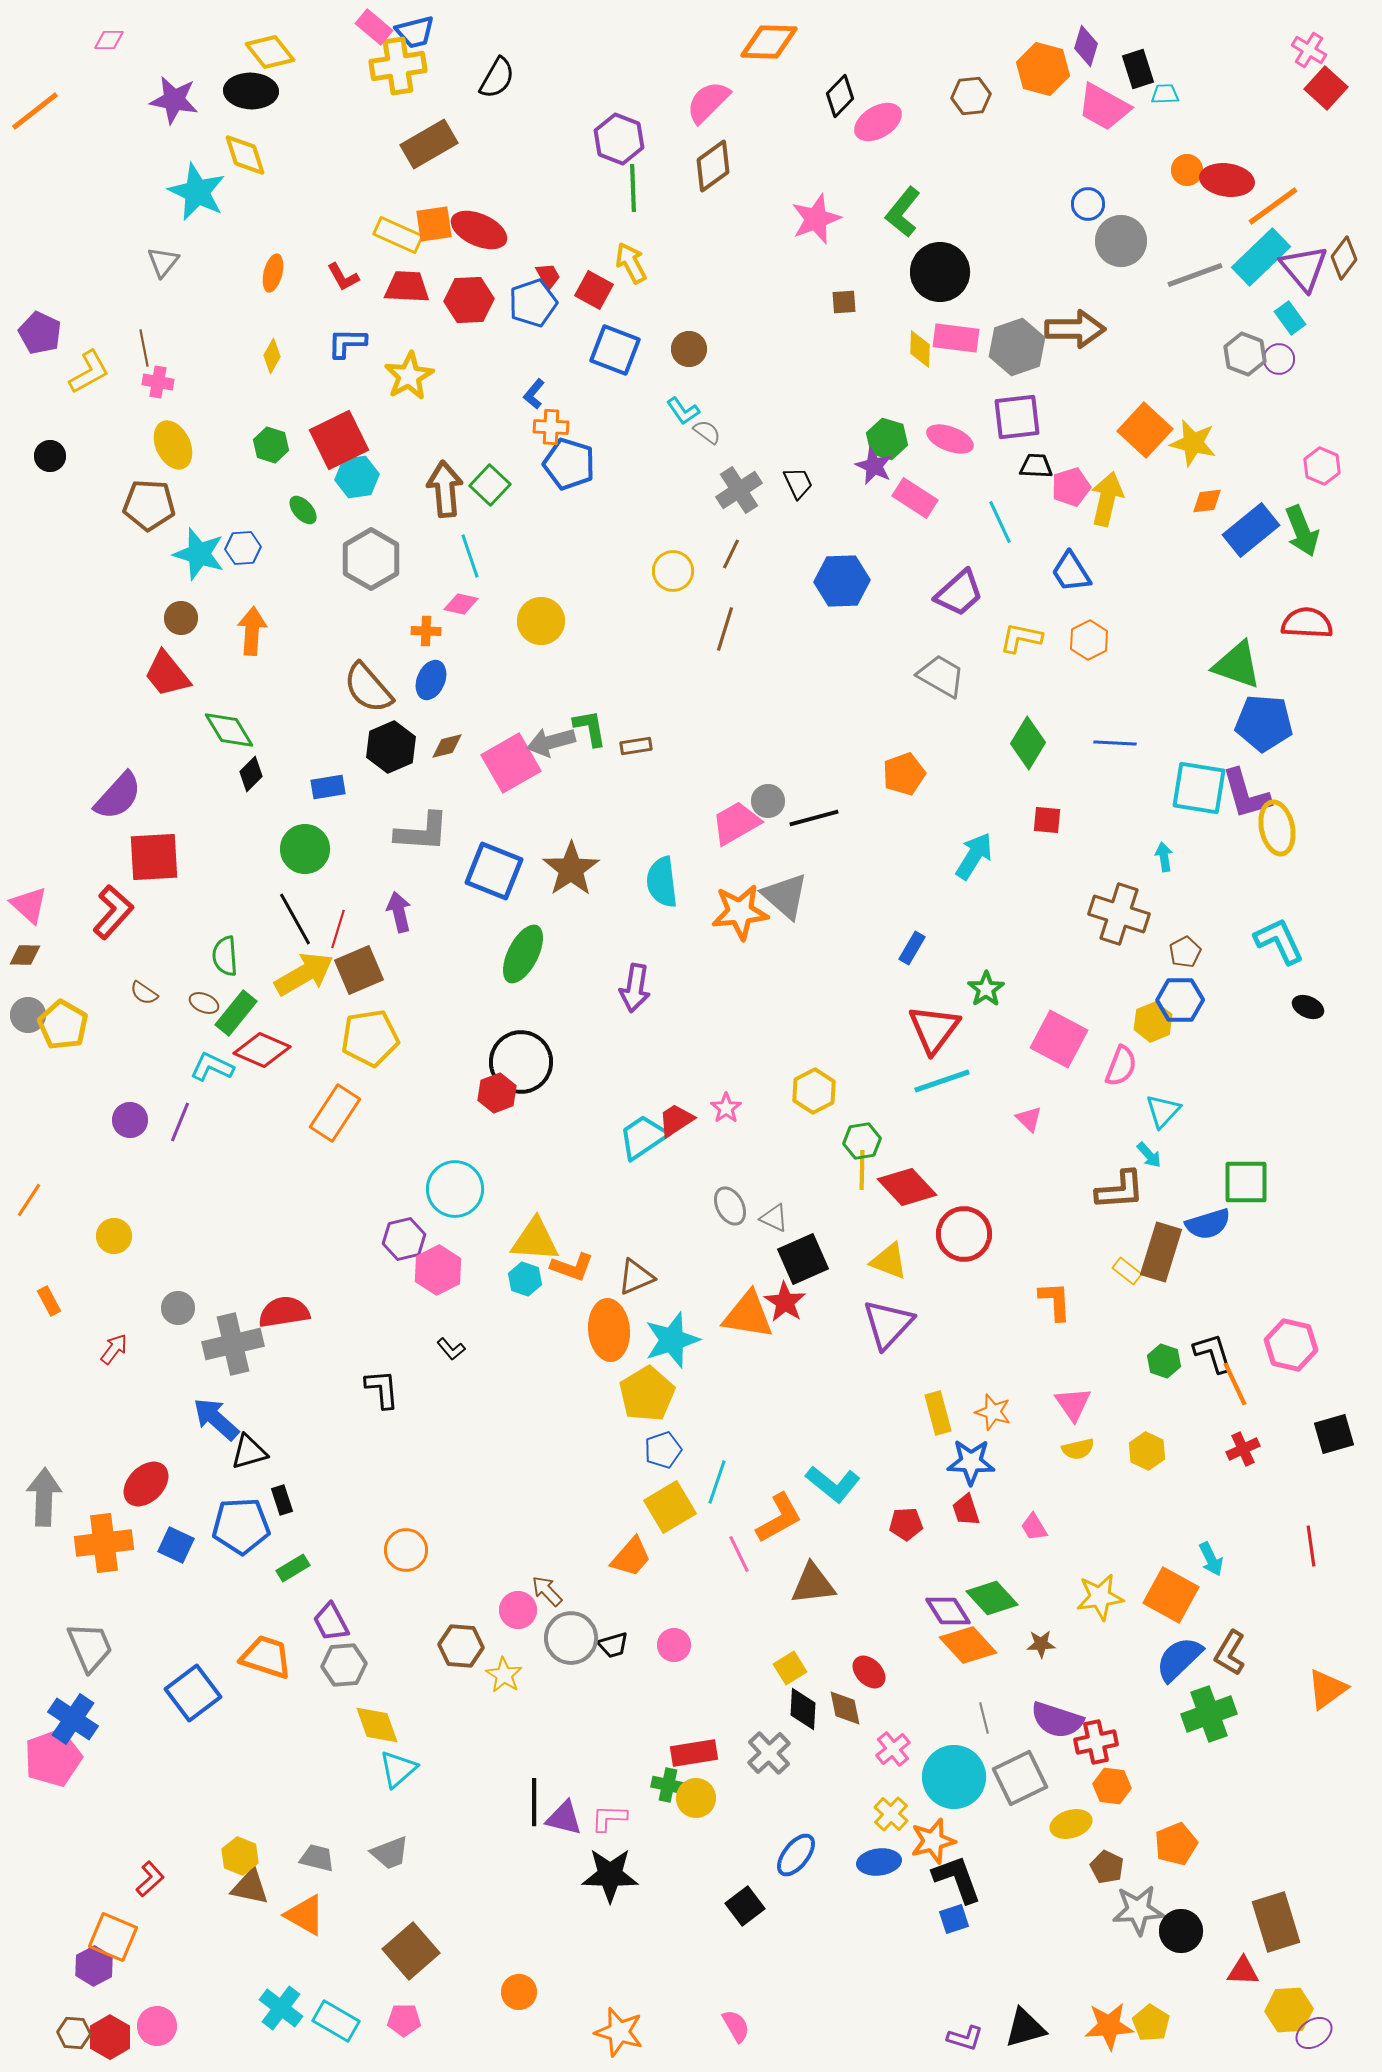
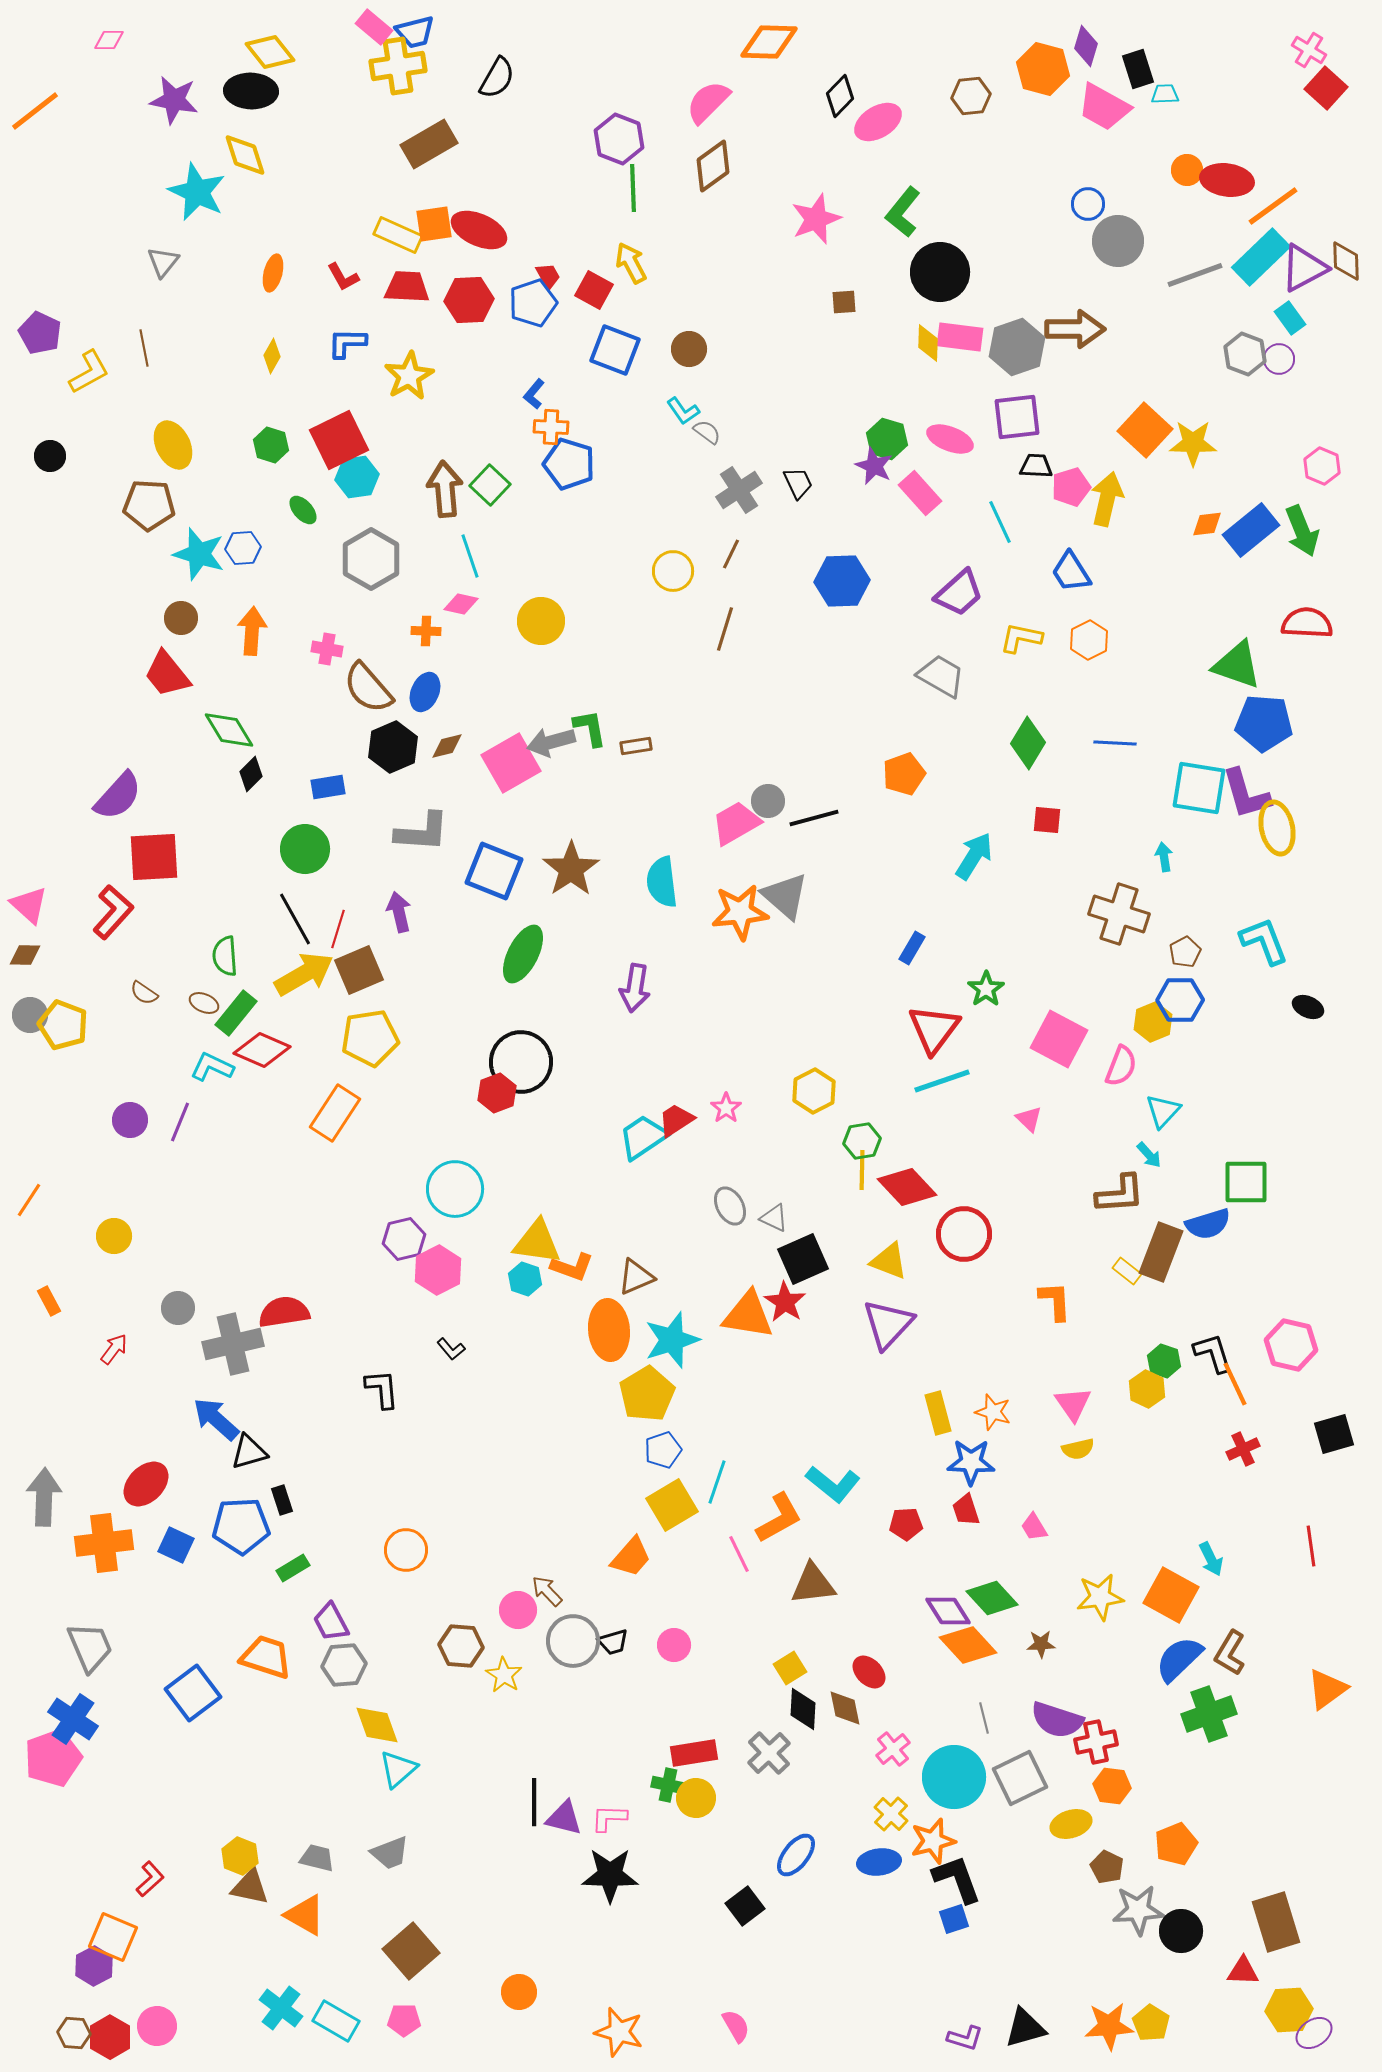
gray circle at (1121, 241): moved 3 px left
brown diamond at (1344, 258): moved 2 px right, 3 px down; rotated 39 degrees counterclockwise
purple triangle at (1304, 268): rotated 42 degrees clockwise
pink rectangle at (956, 338): moved 4 px right, 1 px up
yellow diamond at (920, 349): moved 8 px right, 6 px up
pink cross at (158, 382): moved 169 px right, 267 px down
yellow star at (1193, 443): rotated 12 degrees counterclockwise
pink rectangle at (915, 498): moved 5 px right, 5 px up; rotated 15 degrees clockwise
orange diamond at (1207, 501): moved 23 px down
blue ellipse at (431, 680): moved 6 px left, 12 px down
black hexagon at (391, 747): moved 2 px right
cyan L-shape at (1279, 941): moved 15 px left; rotated 4 degrees clockwise
gray circle at (28, 1015): moved 2 px right
yellow pentagon at (63, 1025): rotated 9 degrees counterclockwise
brown L-shape at (1120, 1190): moved 4 px down
yellow triangle at (535, 1240): moved 2 px right, 2 px down; rotated 4 degrees clockwise
brown rectangle at (1161, 1252): rotated 4 degrees clockwise
yellow hexagon at (1147, 1451): moved 62 px up
yellow square at (670, 1507): moved 2 px right, 2 px up
gray circle at (571, 1638): moved 2 px right, 3 px down
black trapezoid at (613, 1645): moved 3 px up
